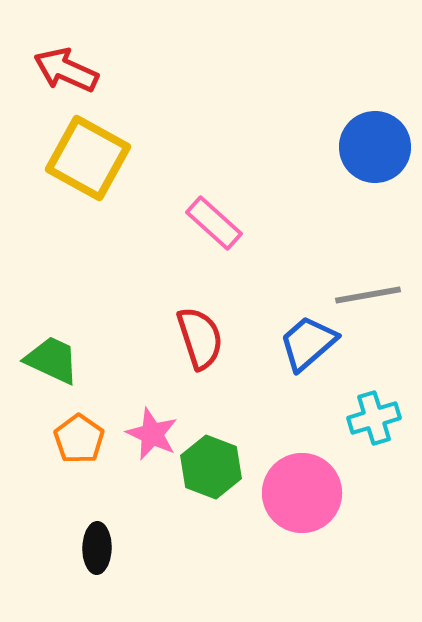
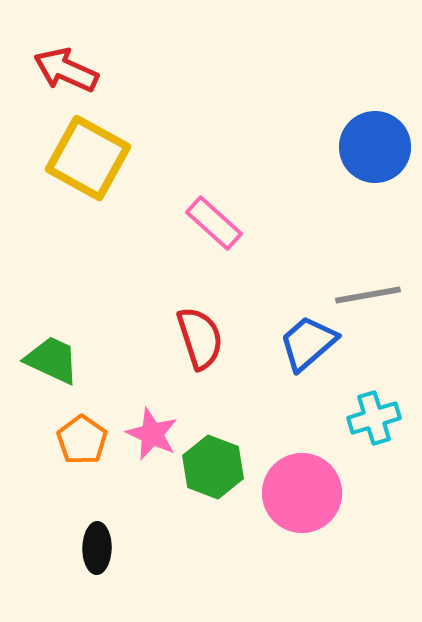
orange pentagon: moved 3 px right, 1 px down
green hexagon: moved 2 px right
